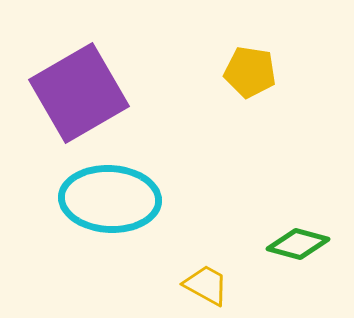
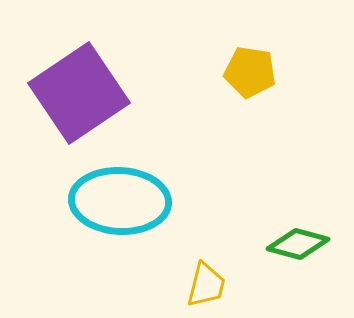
purple square: rotated 4 degrees counterclockwise
cyan ellipse: moved 10 px right, 2 px down
yellow trapezoid: rotated 75 degrees clockwise
